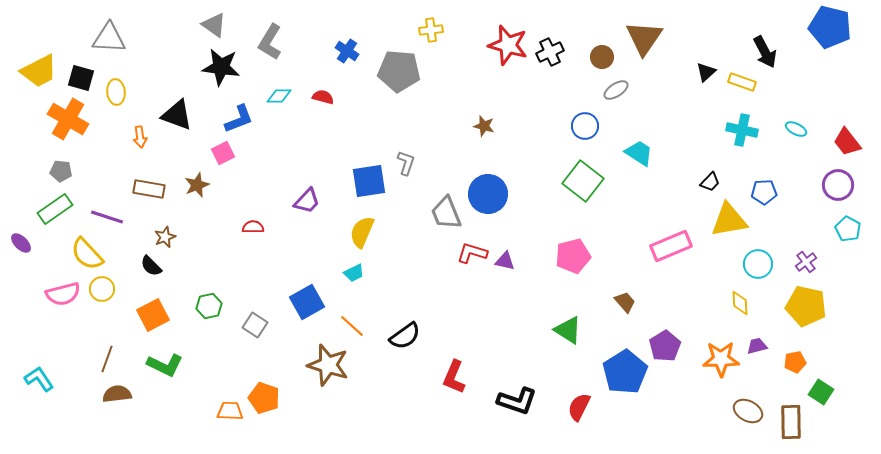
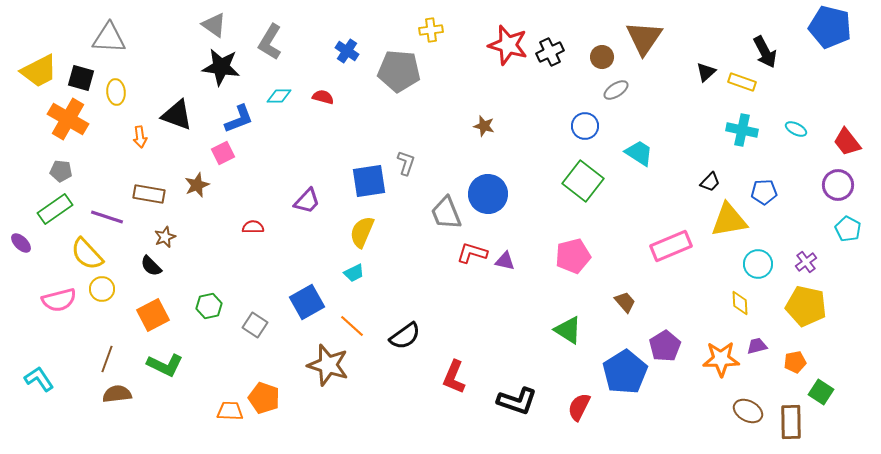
brown rectangle at (149, 189): moved 5 px down
pink semicircle at (63, 294): moved 4 px left, 6 px down
